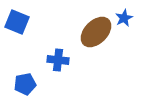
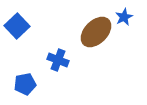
blue star: moved 1 px up
blue square: moved 4 px down; rotated 25 degrees clockwise
blue cross: rotated 15 degrees clockwise
